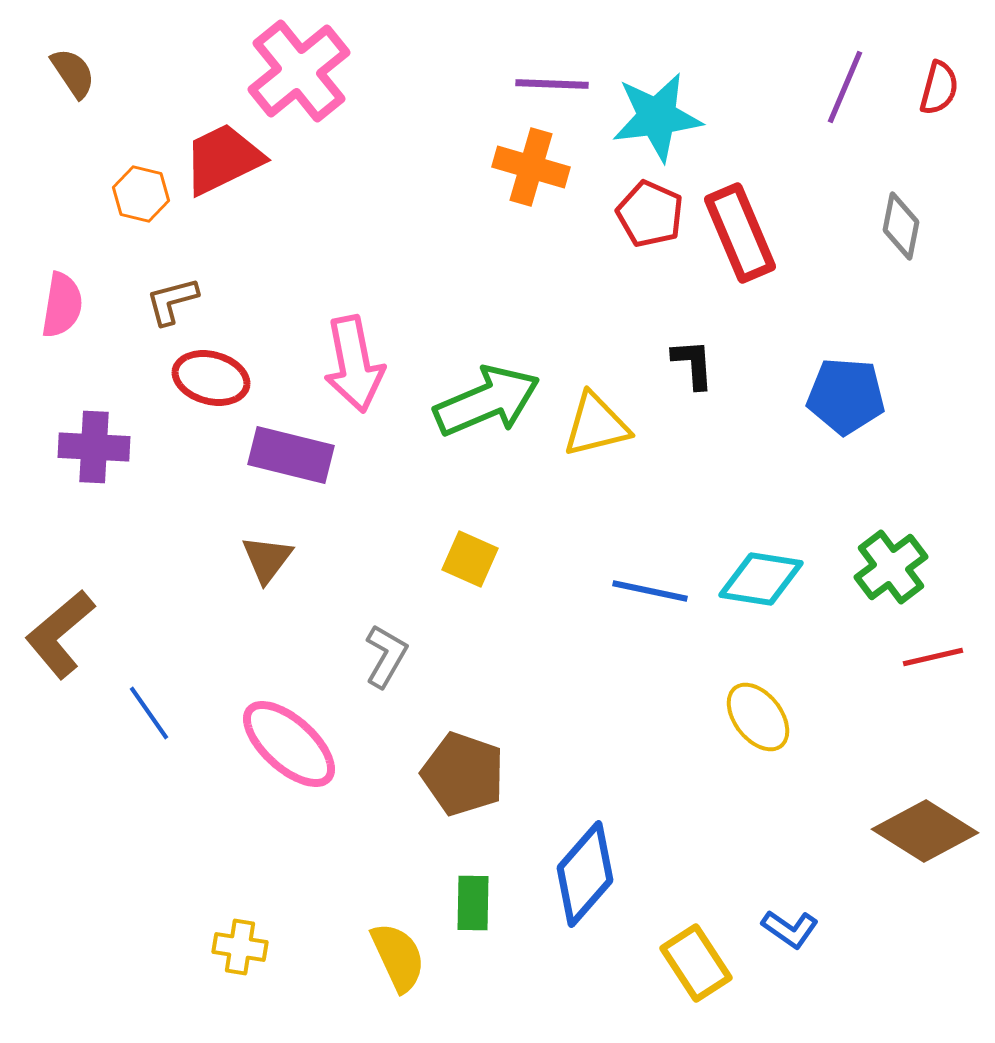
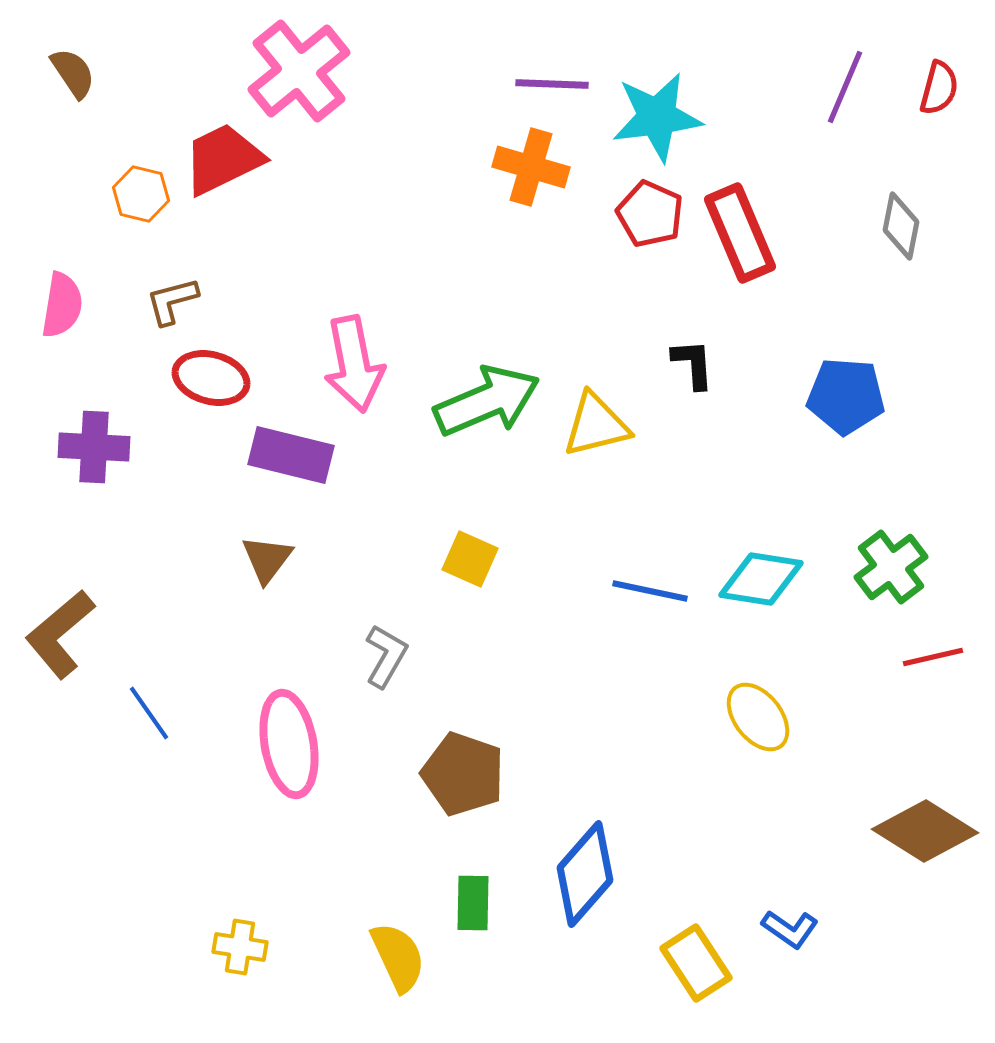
pink ellipse at (289, 744): rotated 38 degrees clockwise
